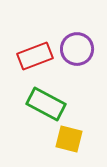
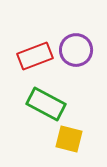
purple circle: moved 1 px left, 1 px down
